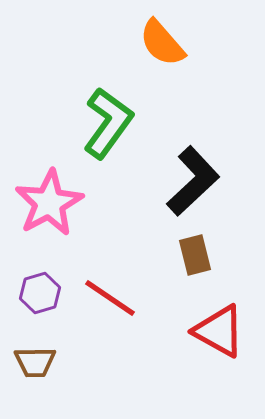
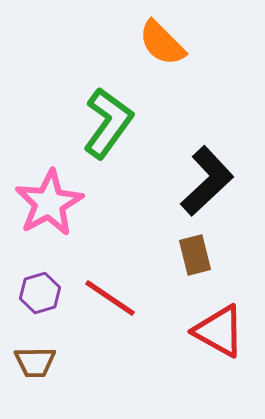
orange semicircle: rotated 4 degrees counterclockwise
black L-shape: moved 14 px right
